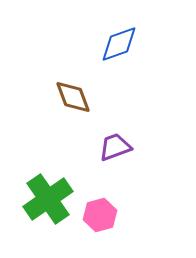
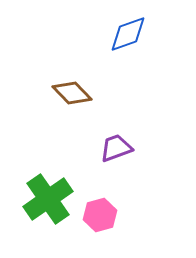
blue diamond: moved 9 px right, 10 px up
brown diamond: moved 1 px left, 4 px up; rotated 24 degrees counterclockwise
purple trapezoid: moved 1 px right, 1 px down
